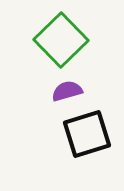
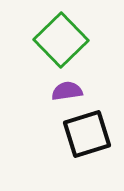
purple semicircle: rotated 8 degrees clockwise
